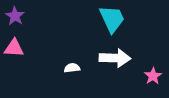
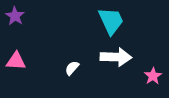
cyan trapezoid: moved 1 px left, 2 px down
pink triangle: moved 2 px right, 13 px down
white arrow: moved 1 px right, 1 px up
white semicircle: rotated 42 degrees counterclockwise
